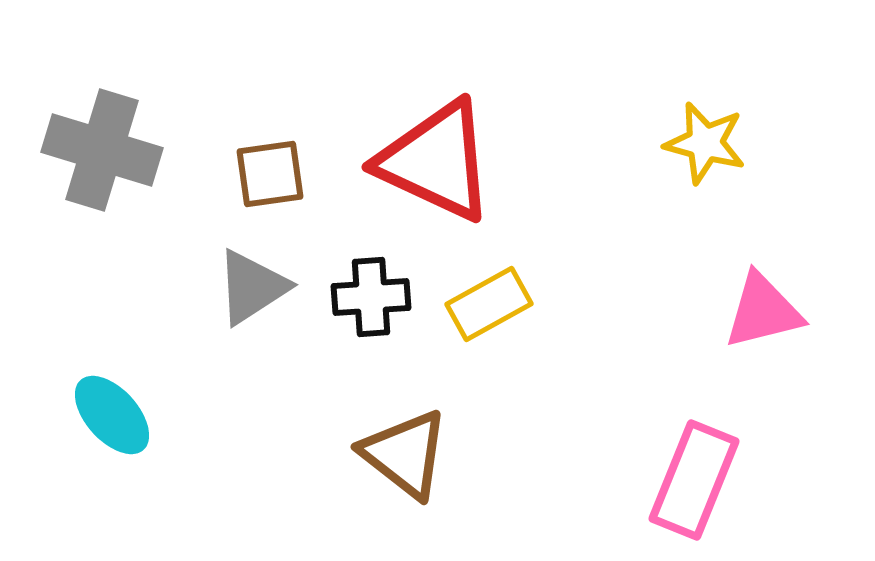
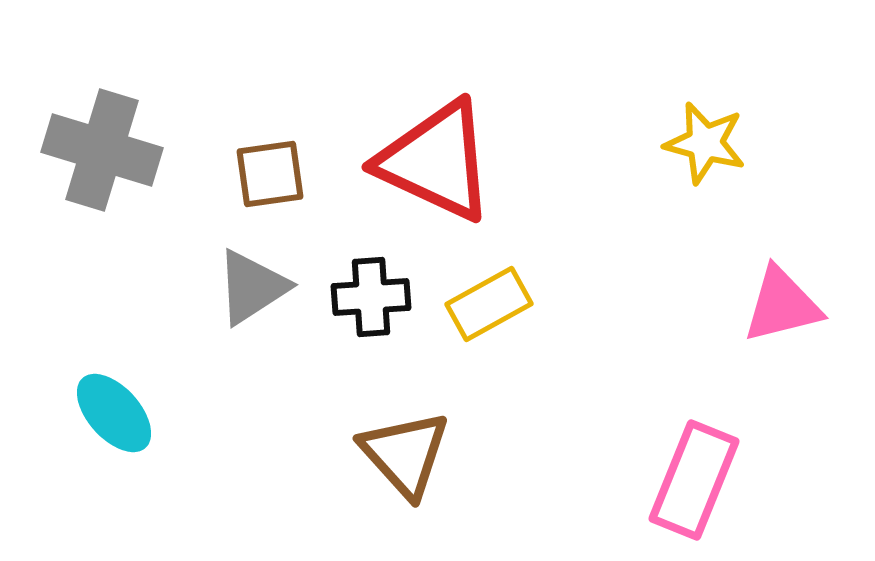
pink triangle: moved 19 px right, 6 px up
cyan ellipse: moved 2 px right, 2 px up
brown triangle: rotated 10 degrees clockwise
